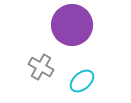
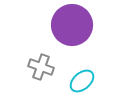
gray cross: rotated 10 degrees counterclockwise
